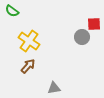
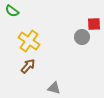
gray triangle: rotated 24 degrees clockwise
